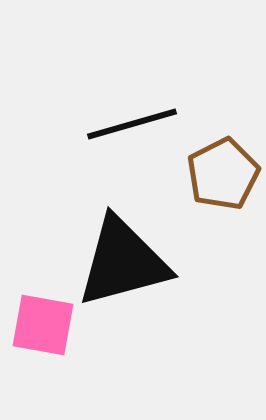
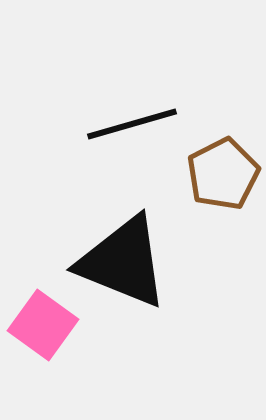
black triangle: rotated 37 degrees clockwise
pink square: rotated 26 degrees clockwise
